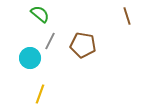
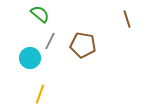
brown line: moved 3 px down
